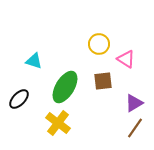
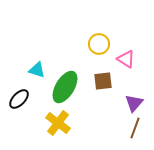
cyan triangle: moved 3 px right, 9 px down
purple triangle: rotated 18 degrees counterclockwise
brown line: rotated 15 degrees counterclockwise
